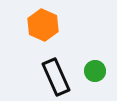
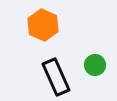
green circle: moved 6 px up
